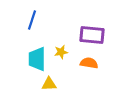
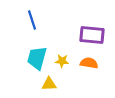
blue line: rotated 36 degrees counterclockwise
yellow star: moved 1 px right, 9 px down; rotated 16 degrees clockwise
cyan trapezoid: moved 1 px up; rotated 15 degrees clockwise
